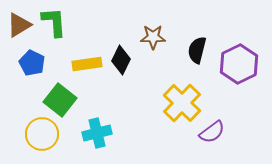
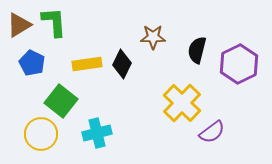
black diamond: moved 1 px right, 4 px down
green square: moved 1 px right, 1 px down
yellow circle: moved 1 px left
